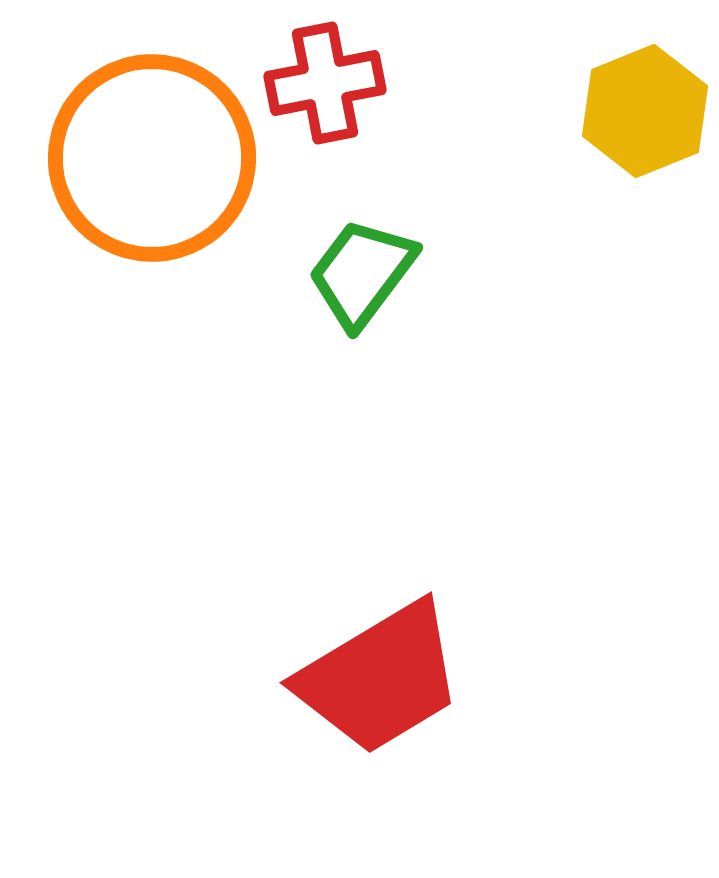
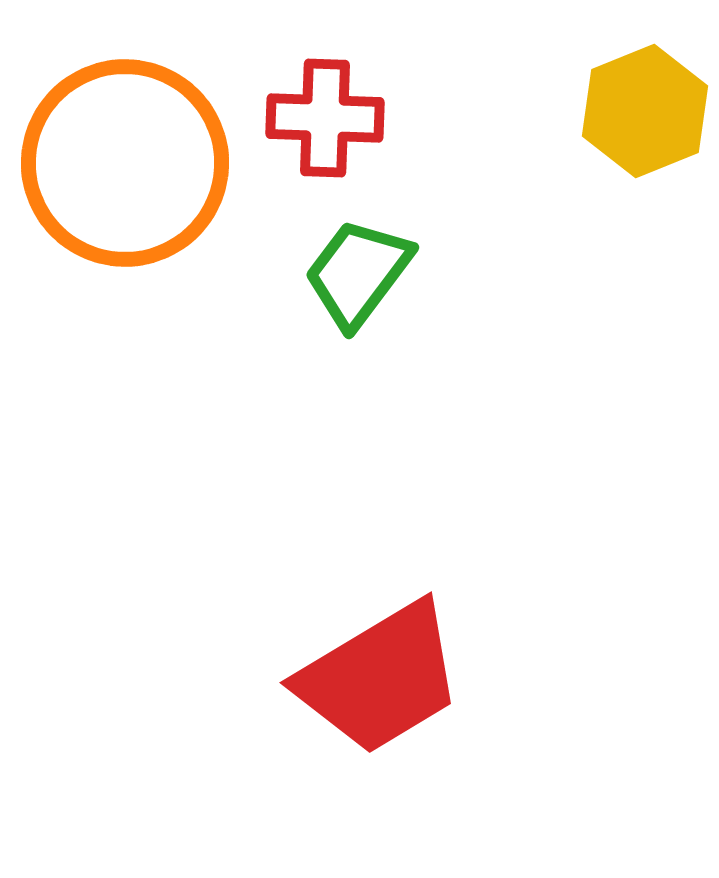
red cross: moved 35 px down; rotated 13 degrees clockwise
orange circle: moved 27 px left, 5 px down
green trapezoid: moved 4 px left
